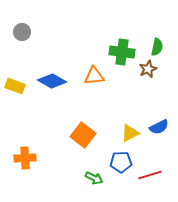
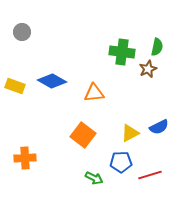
orange triangle: moved 17 px down
